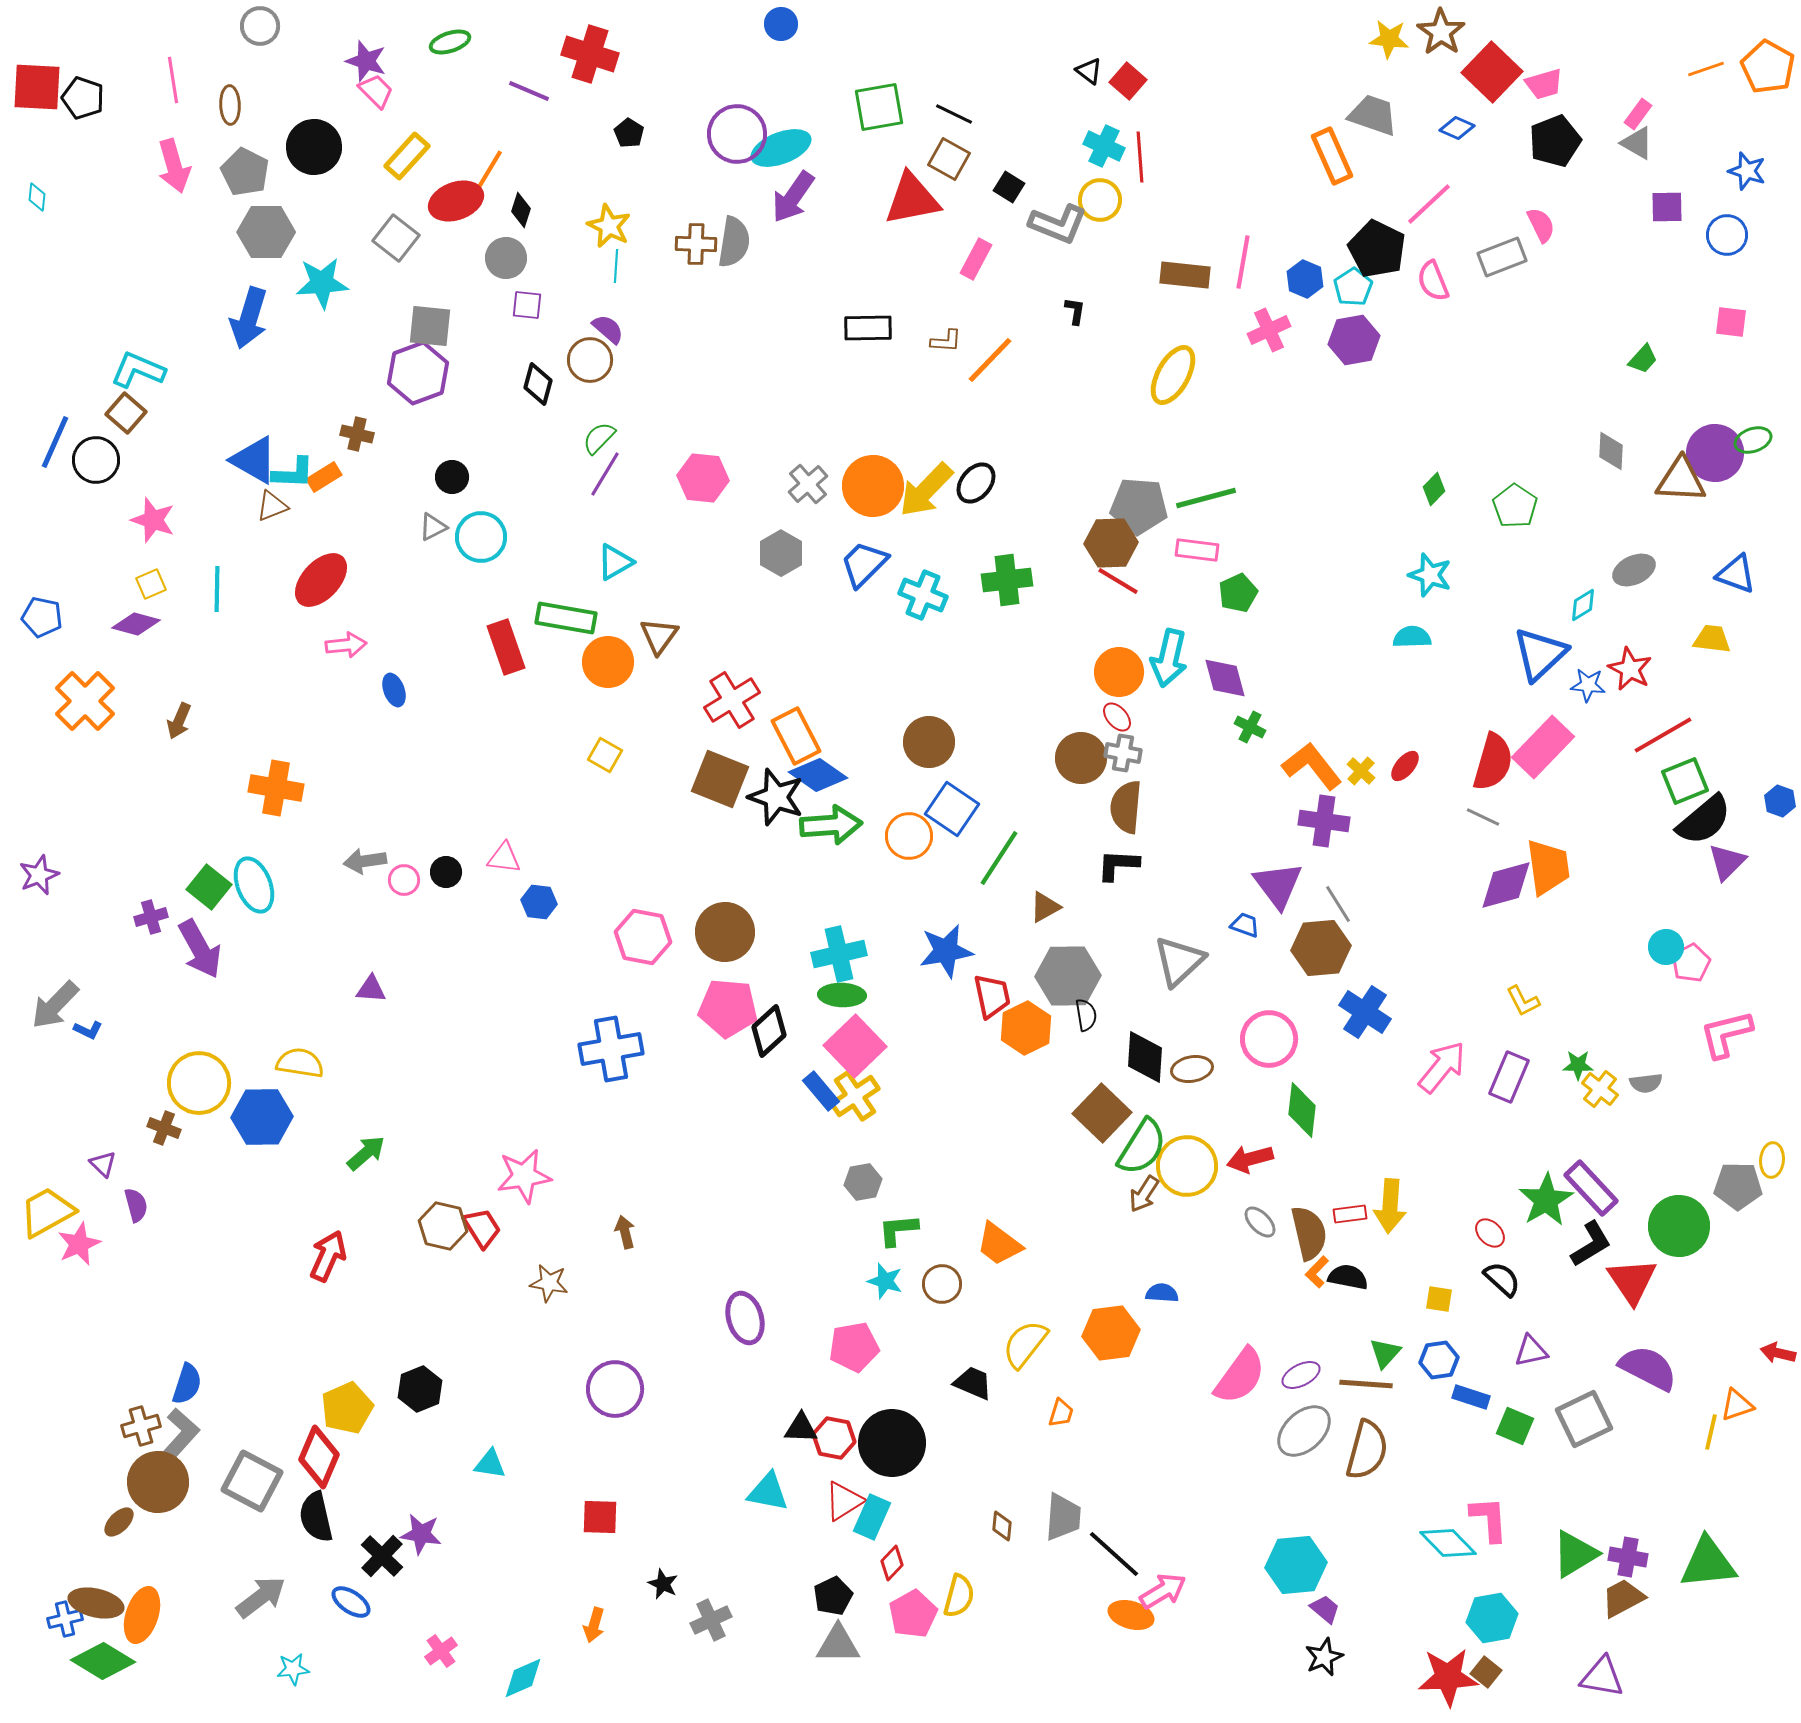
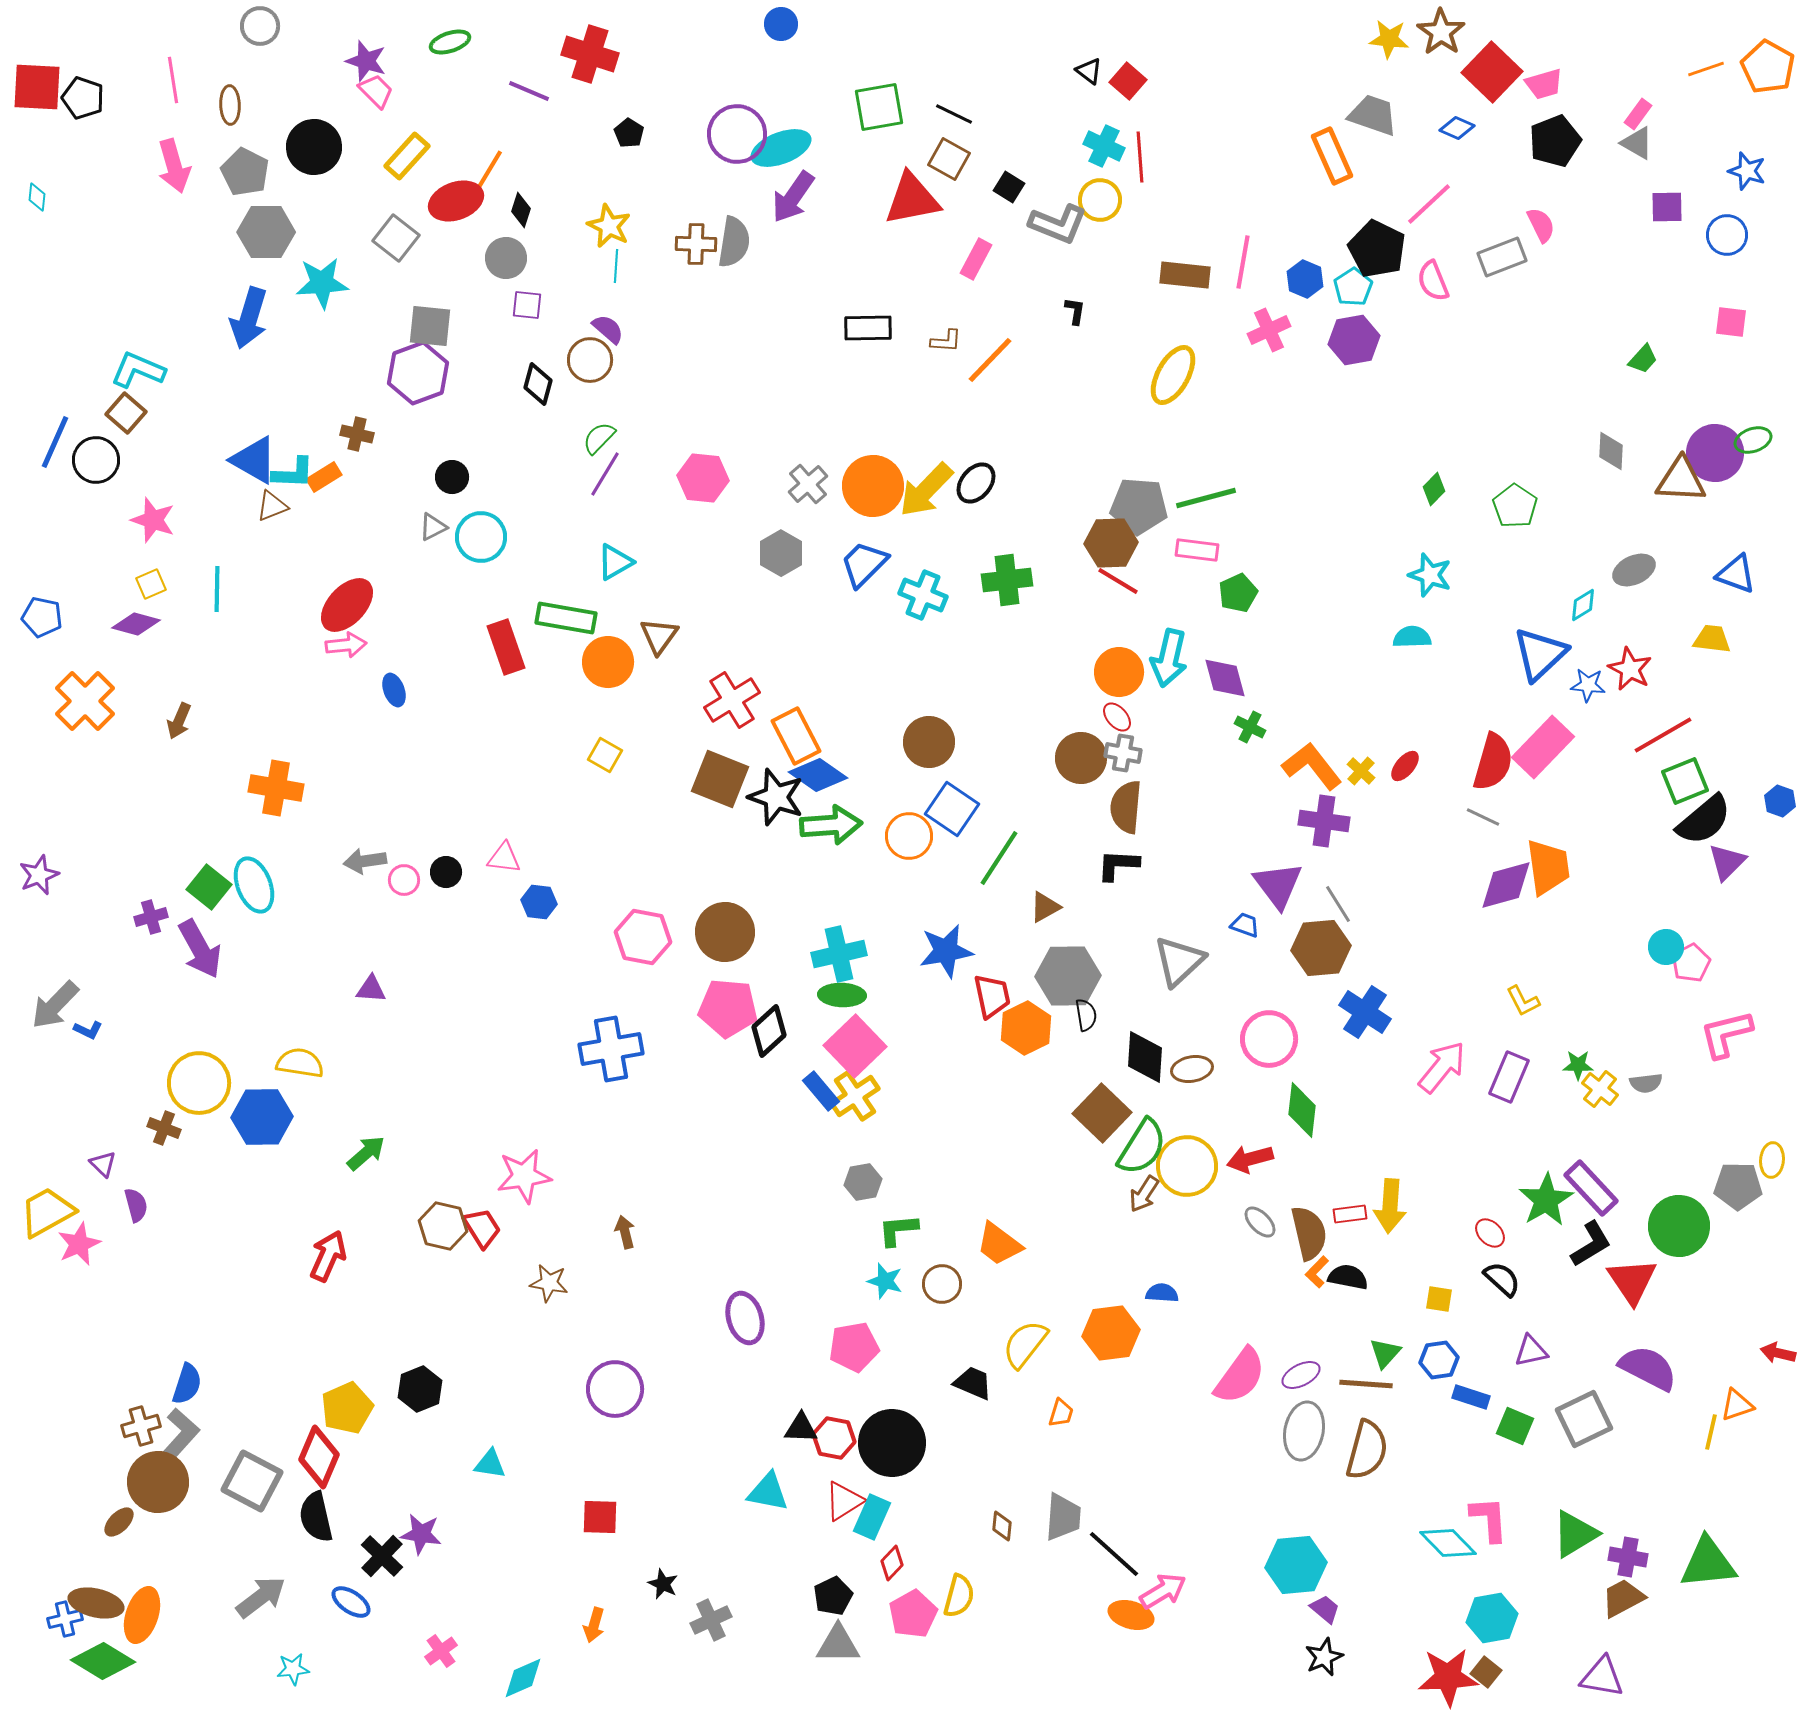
red ellipse at (321, 580): moved 26 px right, 25 px down
gray ellipse at (1304, 1431): rotated 36 degrees counterclockwise
green triangle at (1575, 1554): moved 20 px up
